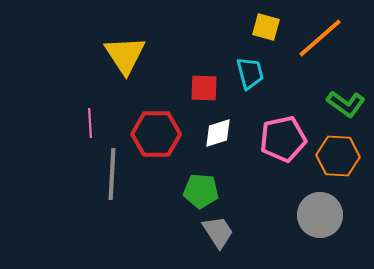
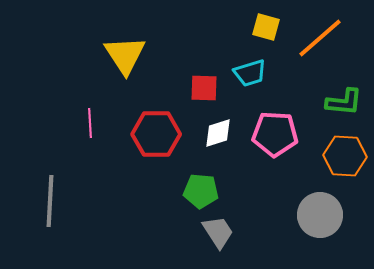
cyan trapezoid: rotated 88 degrees clockwise
green L-shape: moved 2 px left, 2 px up; rotated 30 degrees counterclockwise
pink pentagon: moved 8 px left, 5 px up; rotated 15 degrees clockwise
orange hexagon: moved 7 px right
gray line: moved 62 px left, 27 px down
